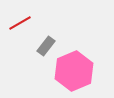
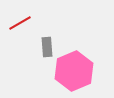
gray rectangle: moved 1 px right, 1 px down; rotated 42 degrees counterclockwise
